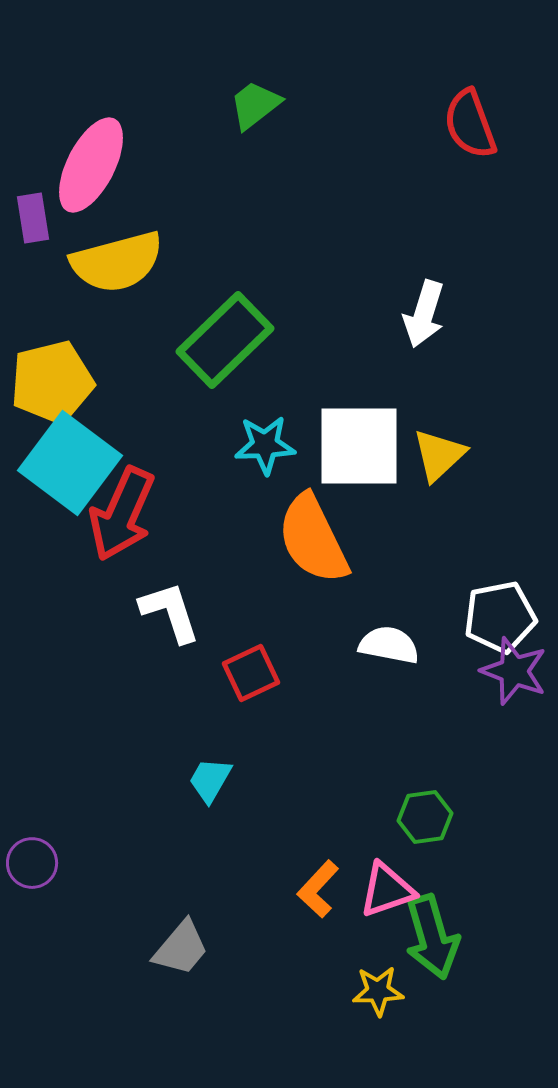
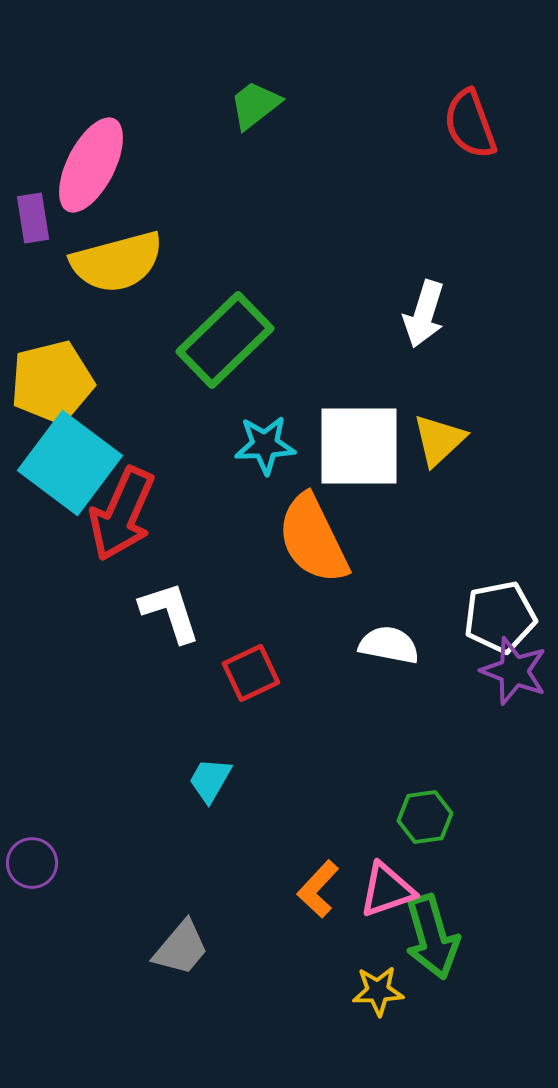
yellow triangle: moved 15 px up
